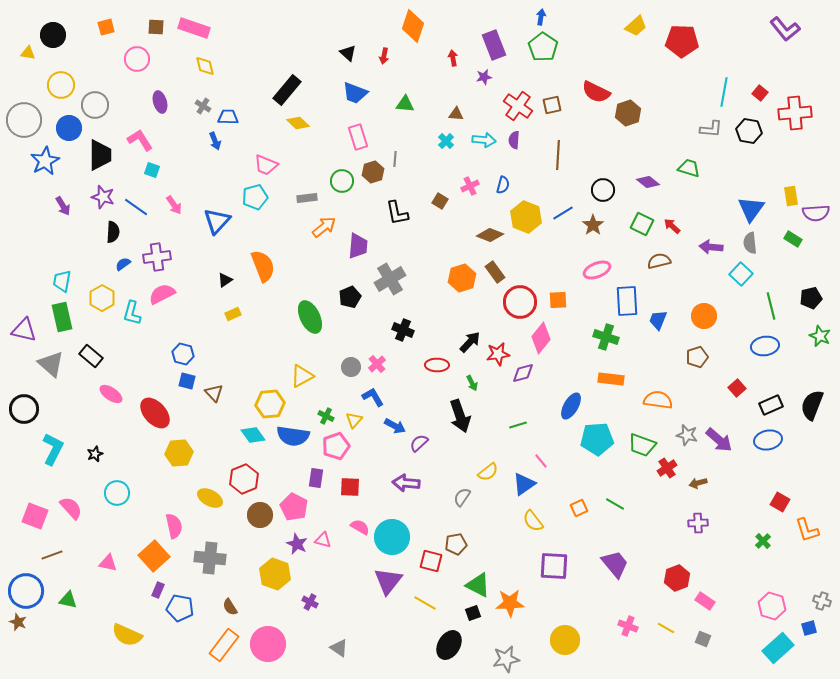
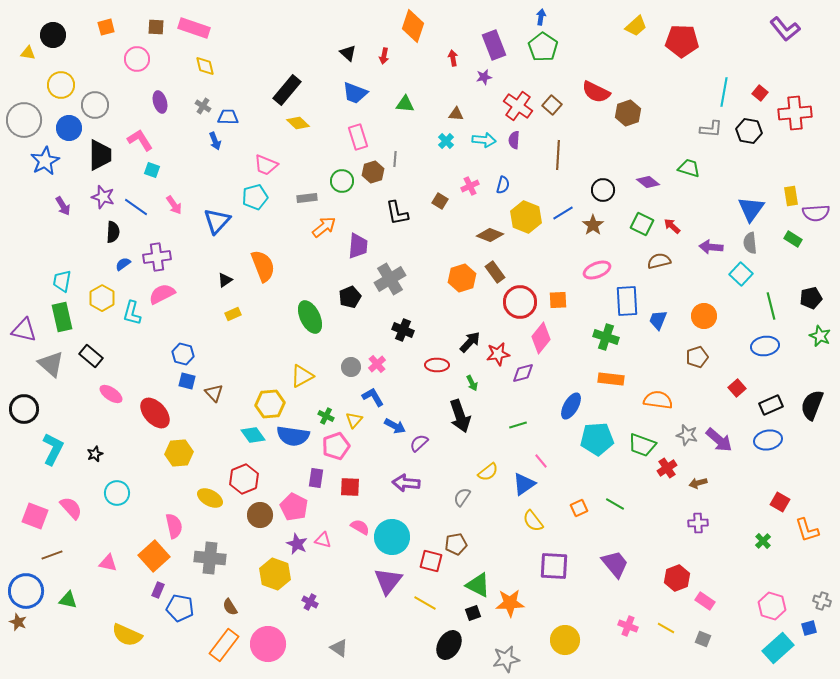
brown square at (552, 105): rotated 36 degrees counterclockwise
